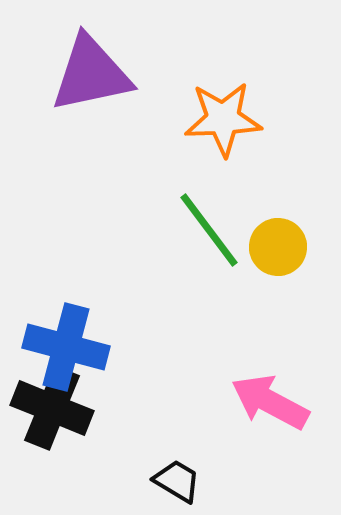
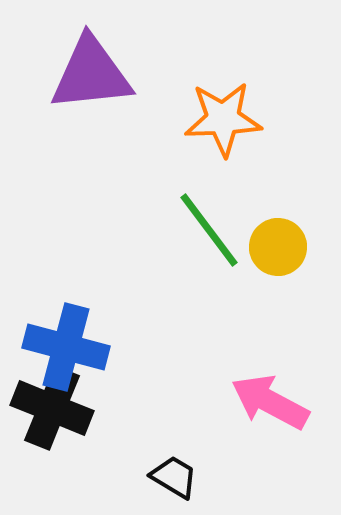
purple triangle: rotated 6 degrees clockwise
black trapezoid: moved 3 px left, 4 px up
